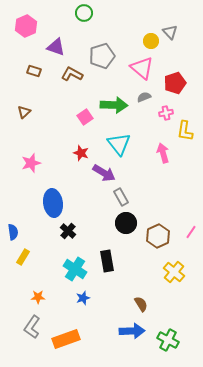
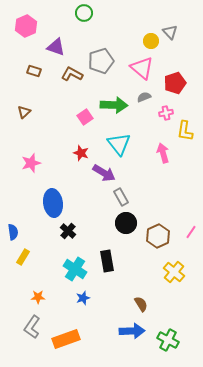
gray pentagon: moved 1 px left, 5 px down
